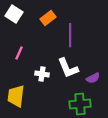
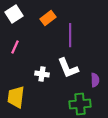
white square: rotated 24 degrees clockwise
pink line: moved 4 px left, 6 px up
purple semicircle: moved 2 px right, 2 px down; rotated 64 degrees counterclockwise
yellow trapezoid: moved 1 px down
